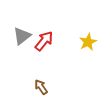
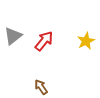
gray triangle: moved 9 px left
yellow star: moved 2 px left, 1 px up
